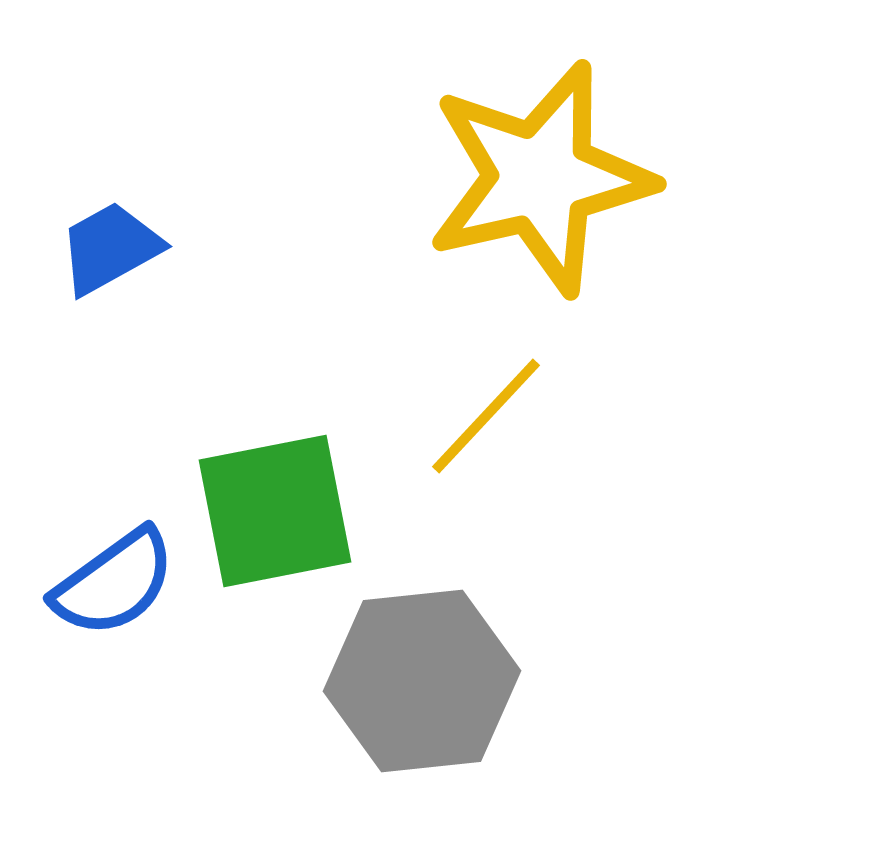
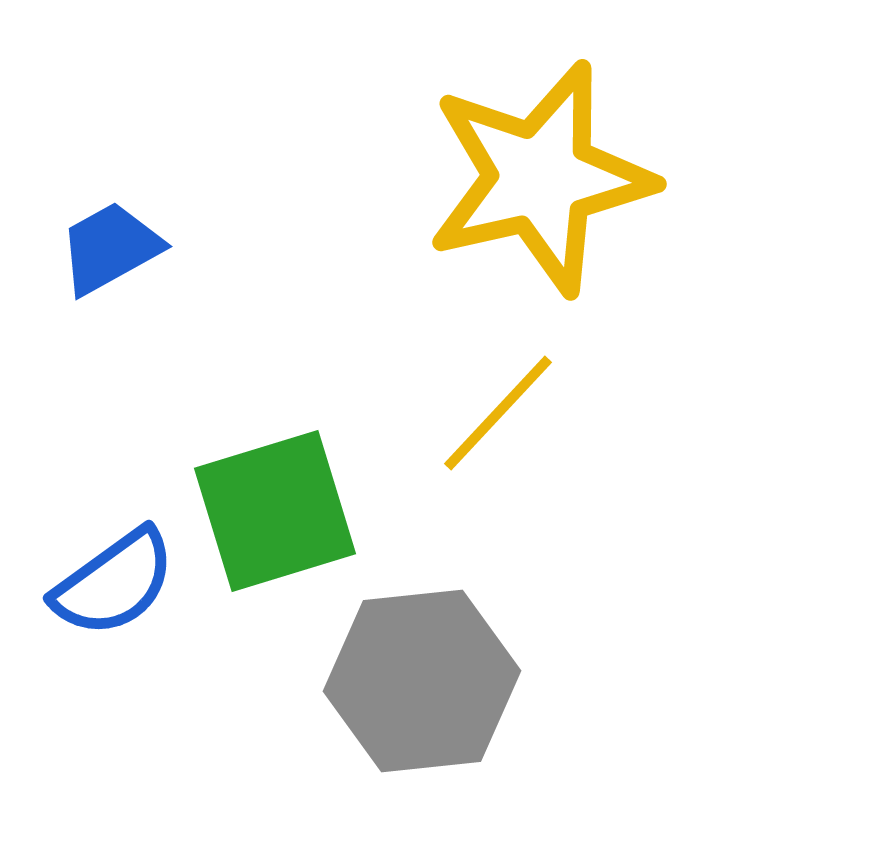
yellow line: moved 12 px right, 3 px up
green square: rotated 6 degrees counterclockwise
